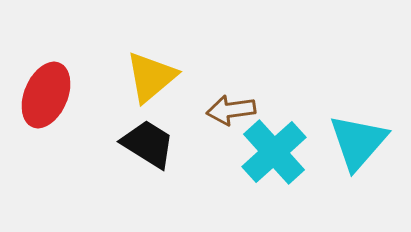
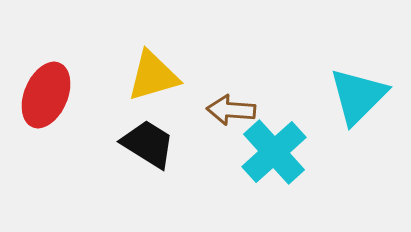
yellow triangle: moved 2 px right, 1 px up; rotated 24 degrees clockwise
brown arrow: rotated 12 degrees clockwise
cyan triangle: moved 46 px up; rotated 4 degrees clockwise
